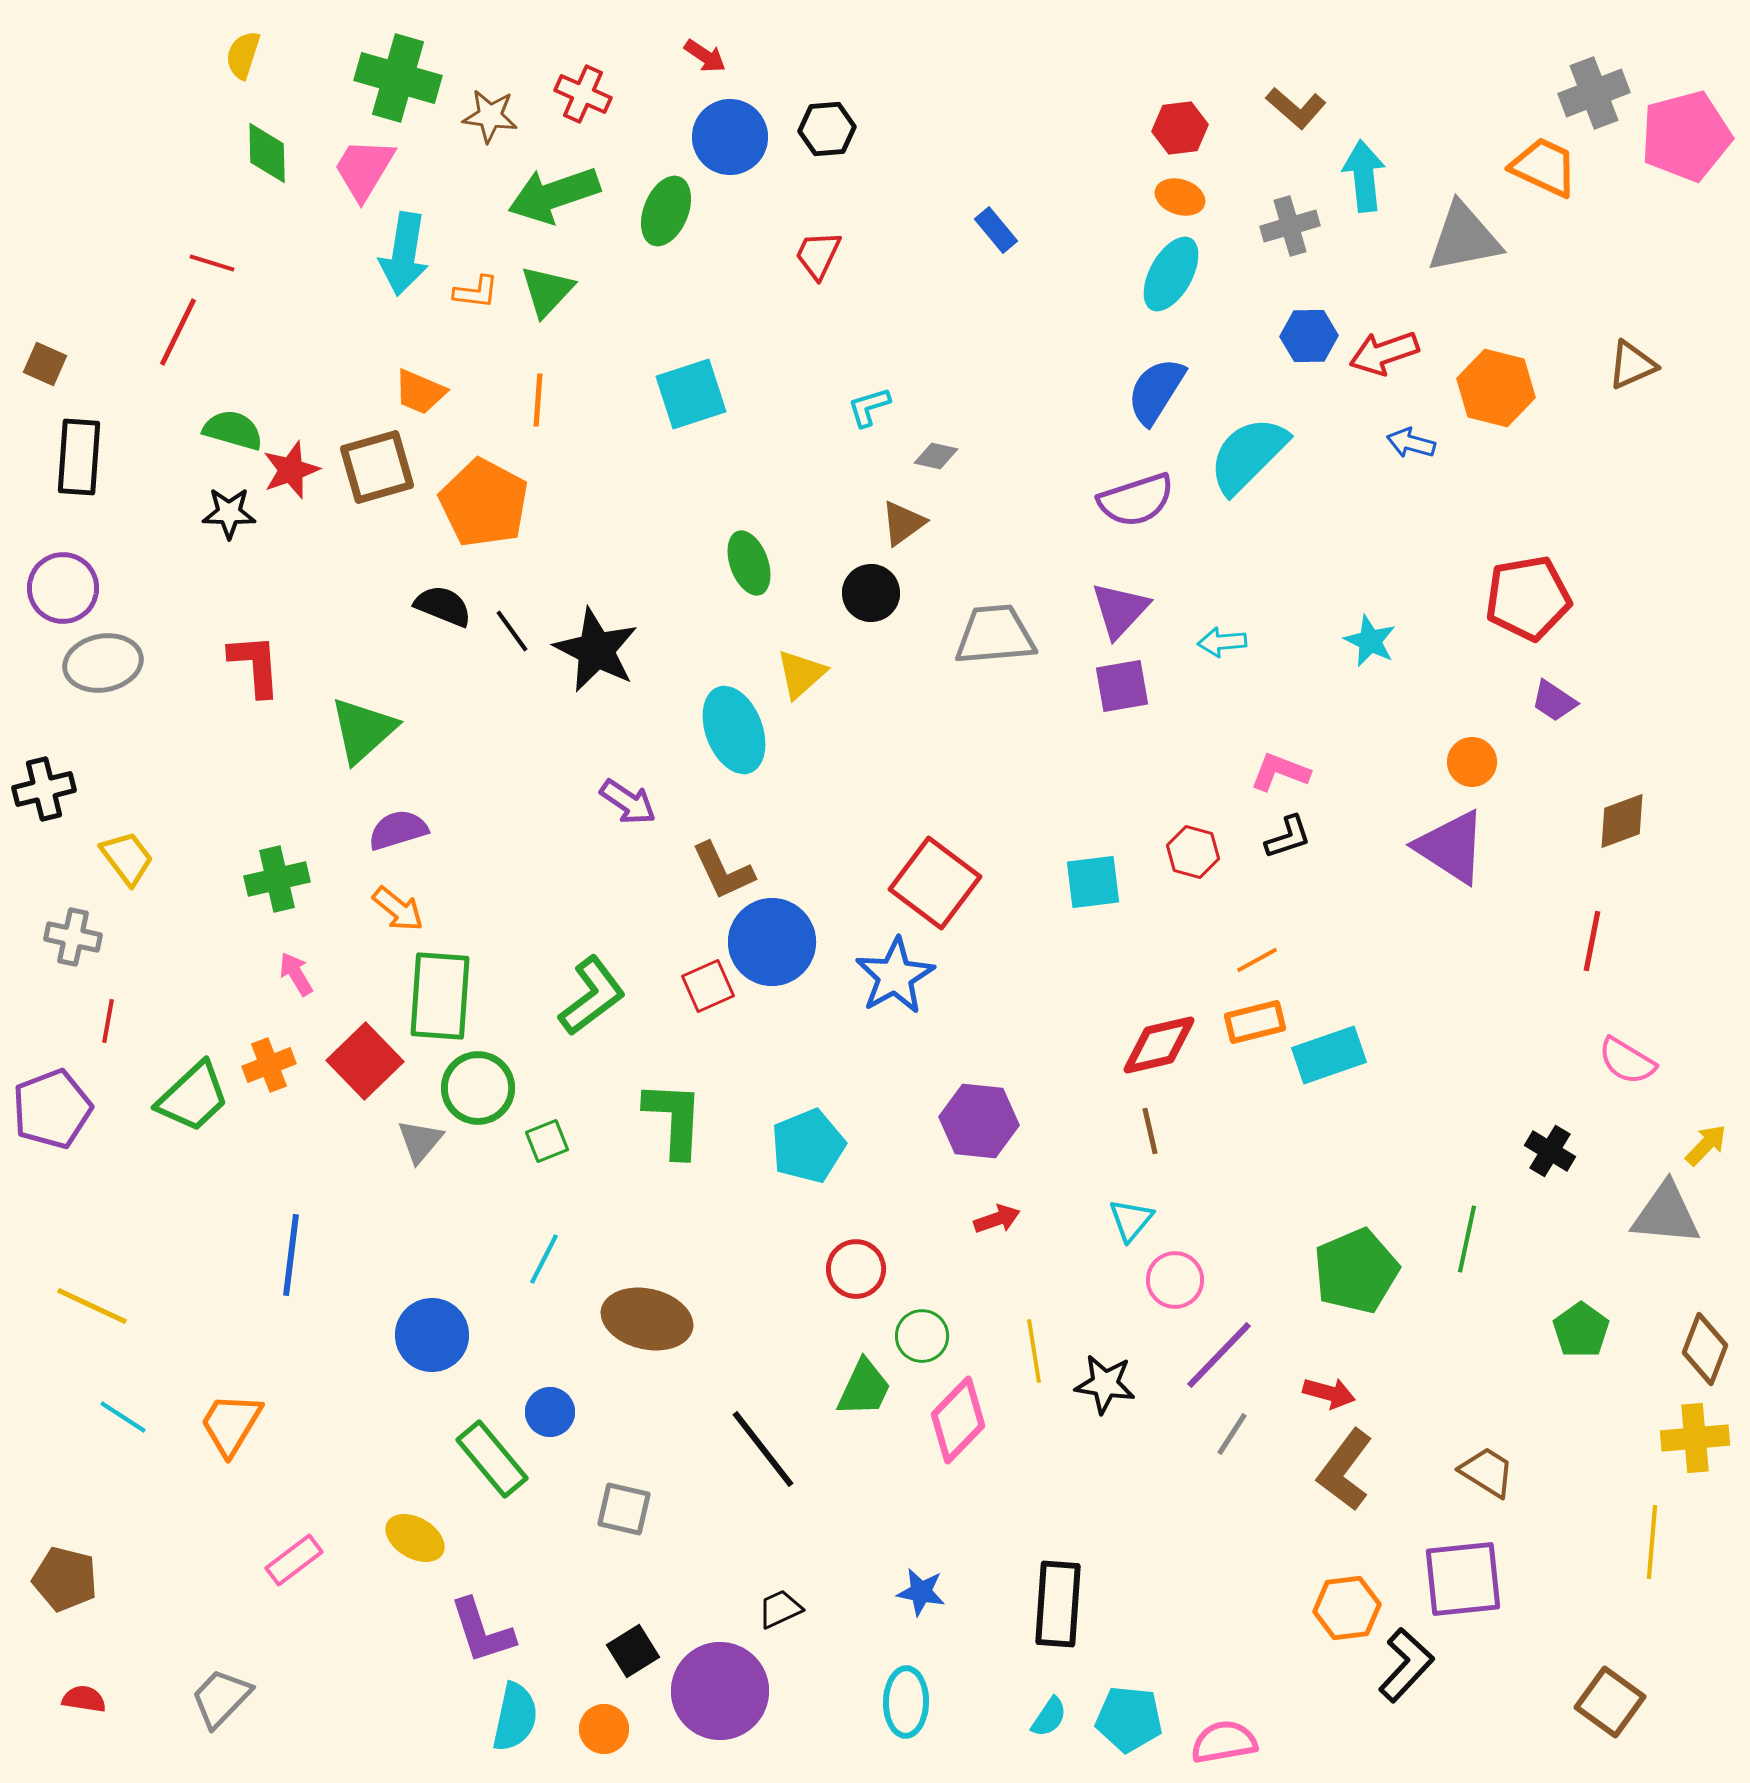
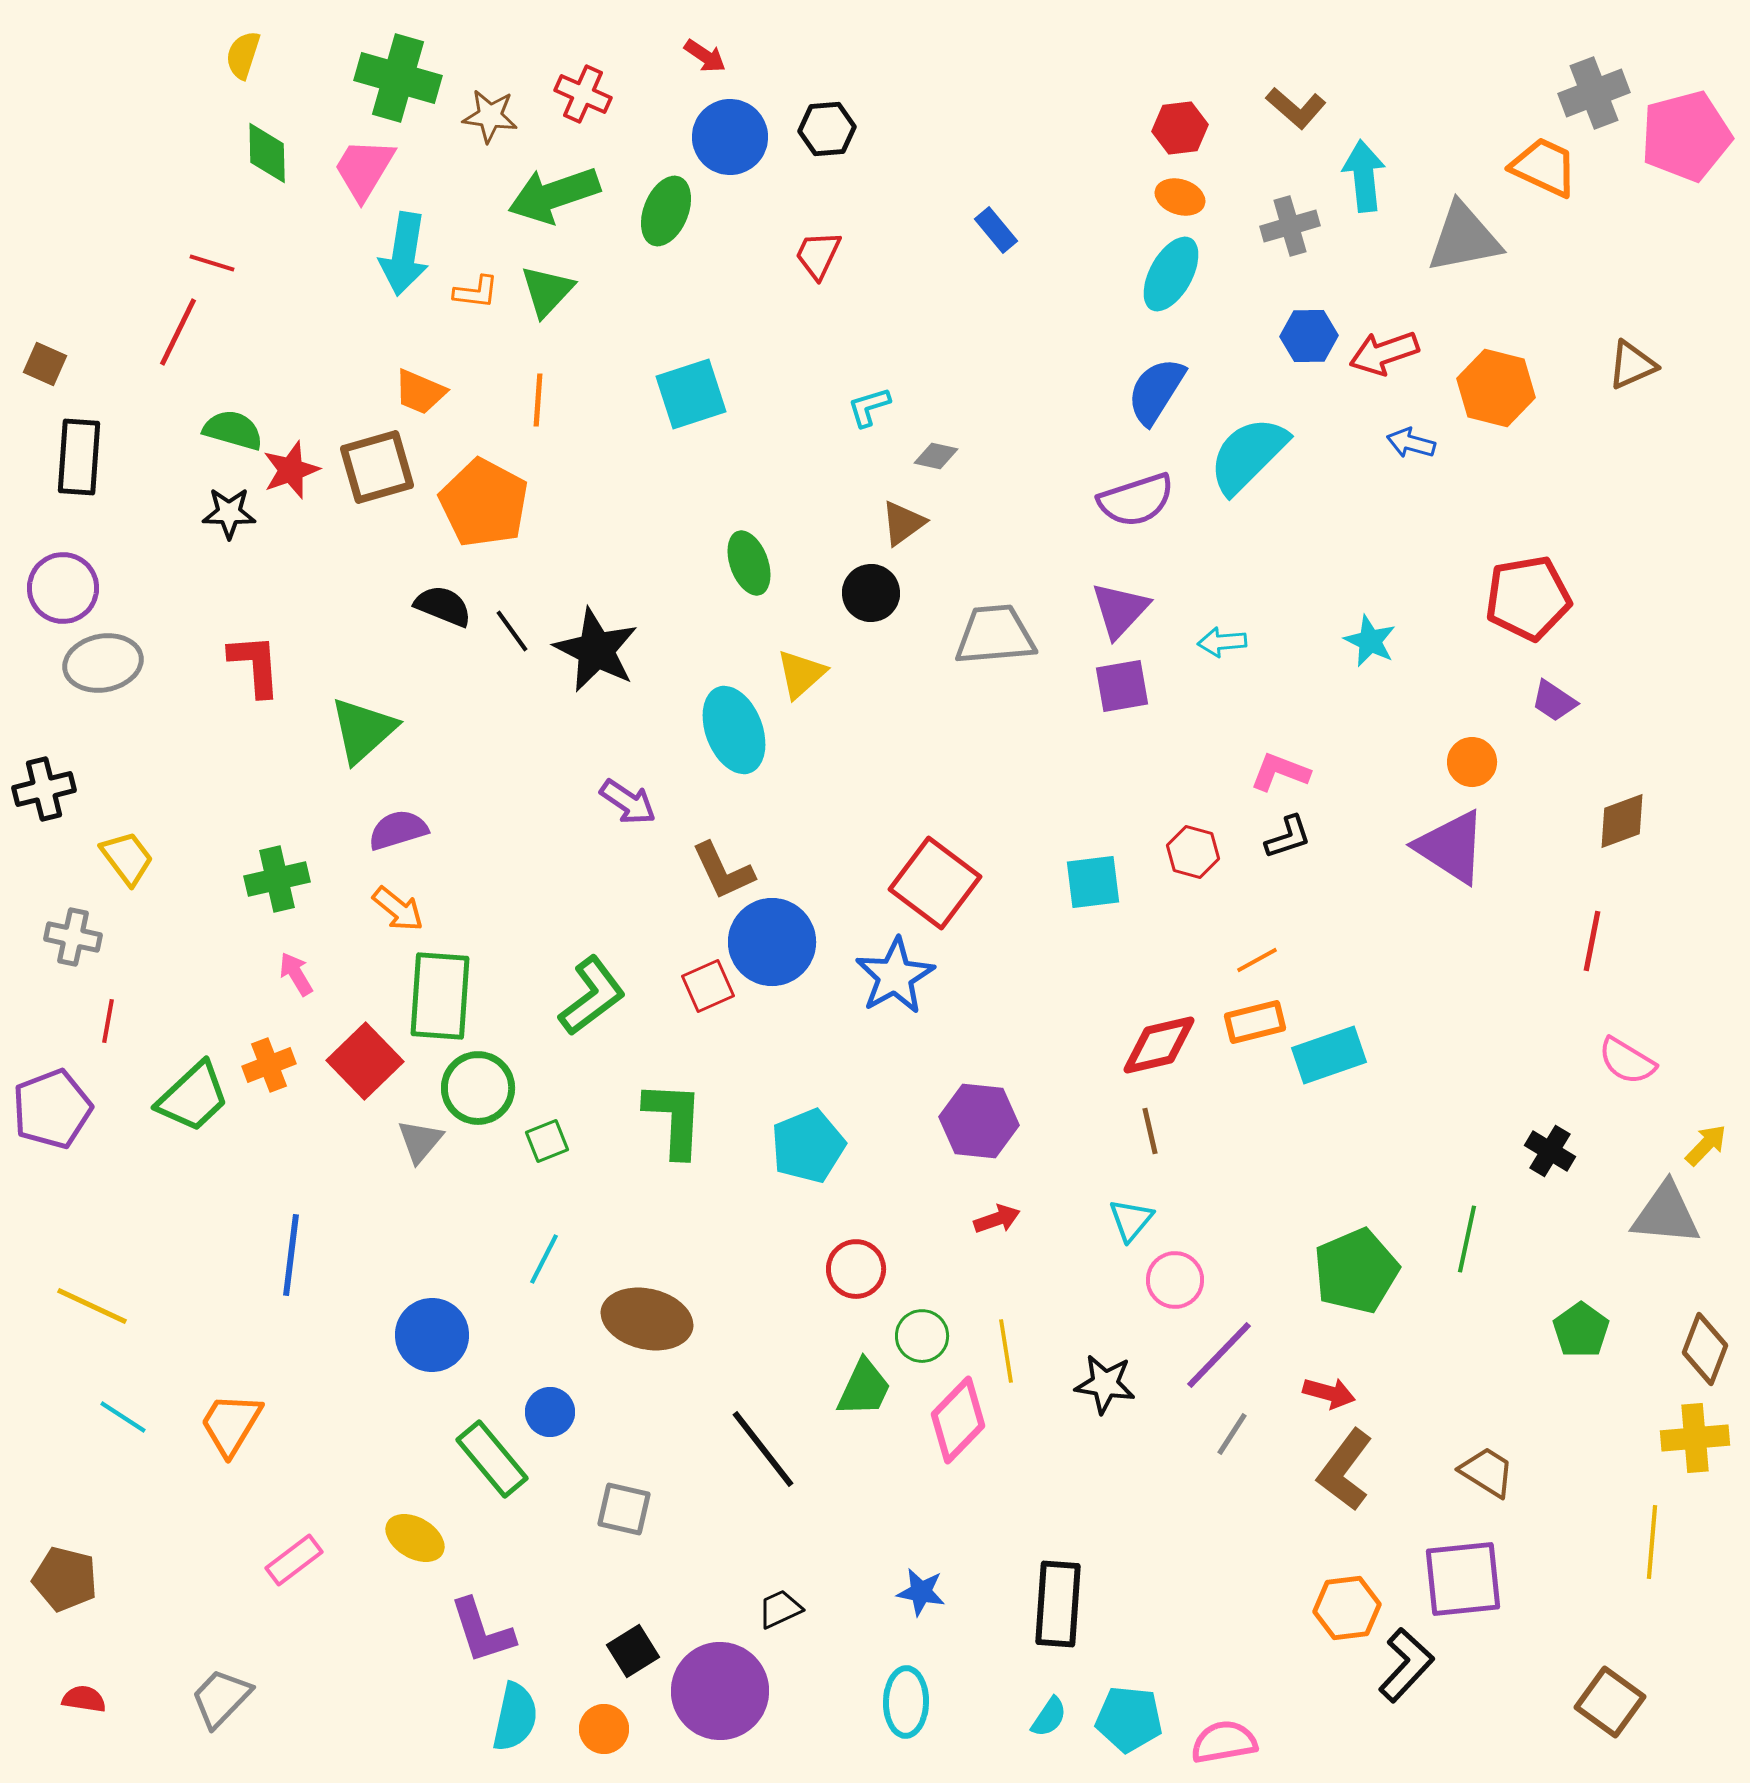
yellow line at (1034, 1351): moved 28 px left
